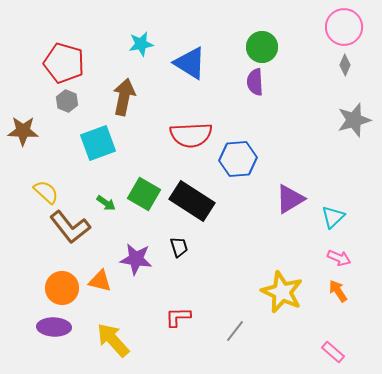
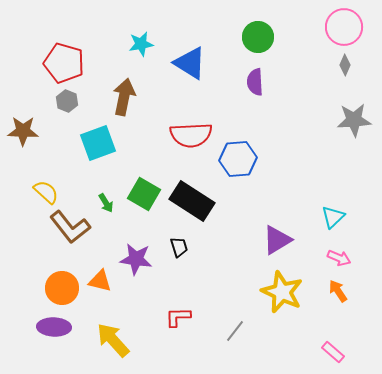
green circle: moved 4 px left, 10 px up
gray star: rotated 12 degrees clockwise
purple triangle: moved 13 px left, 41 px down
green arrow: rotated 24 degrees clockwise
